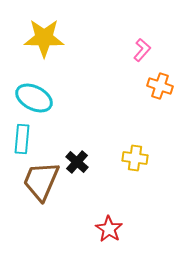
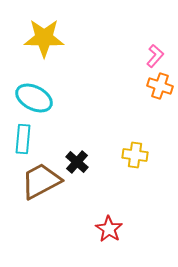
pink L-shape: moved 13 px right, 6 px down
cyan rectangle: moved 1 px right
yellow cross: moved 3 px up
brown trapezoid: rotated 39 degrees clockwise
